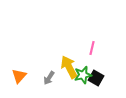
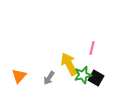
yellow arrow: moved 3 px up
